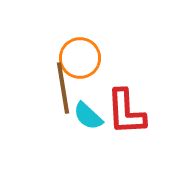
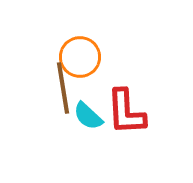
orange circle: moved 1 px up
